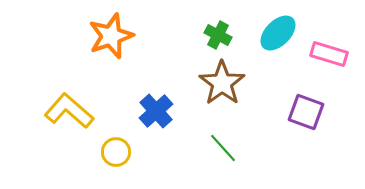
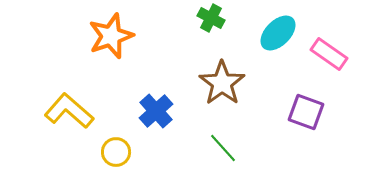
green cross: moved 7 px left, 17 px up
pink rectangle: rotated 18 degrees clockwise
